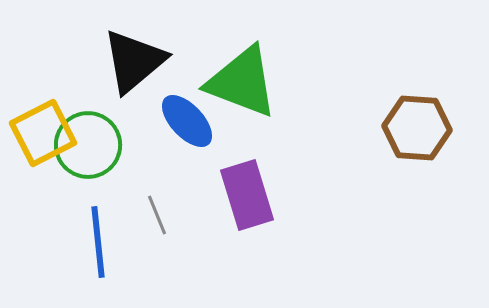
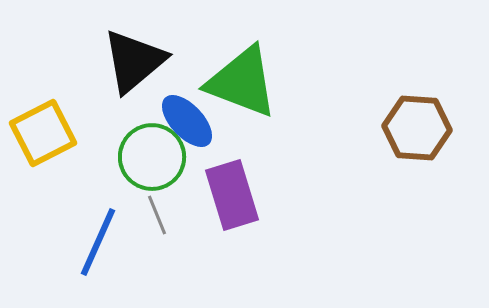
green circle: moved 64 px right, 12 px down
purple rectangle: moved 15 px left
blue line: rotated 30 degrees clockwise
